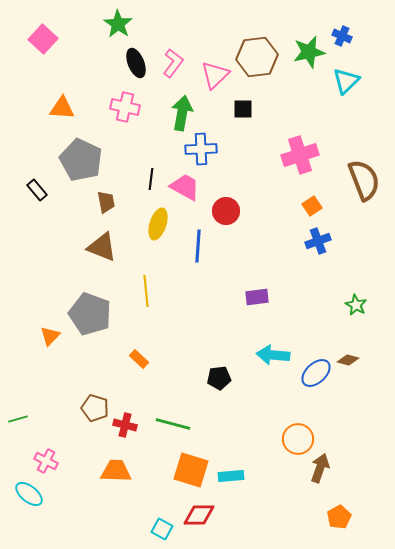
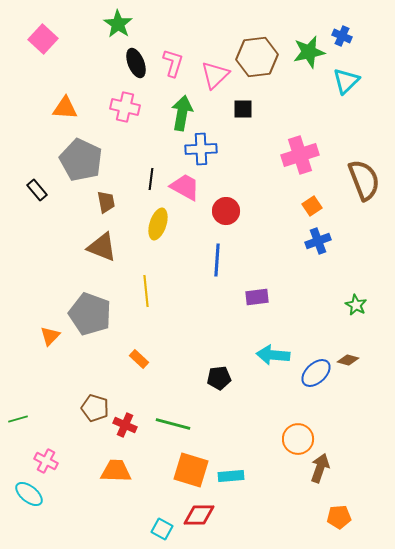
pink L-shape at (173, 63): rotated 20 degrees counterclockwise
orange triangle at (62, 108): moved 3 px right
blue line at (198, 246): moved 19 px right, 14 px down
red cross at (125, 425): rotated 10 degrees clockwise
orange pentagon at (339, 517): rotated 25 degrees clockwise
